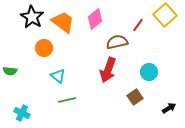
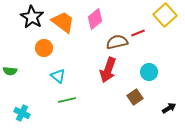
red line: moved 8 px down; rotated 32 degrees clockwise
